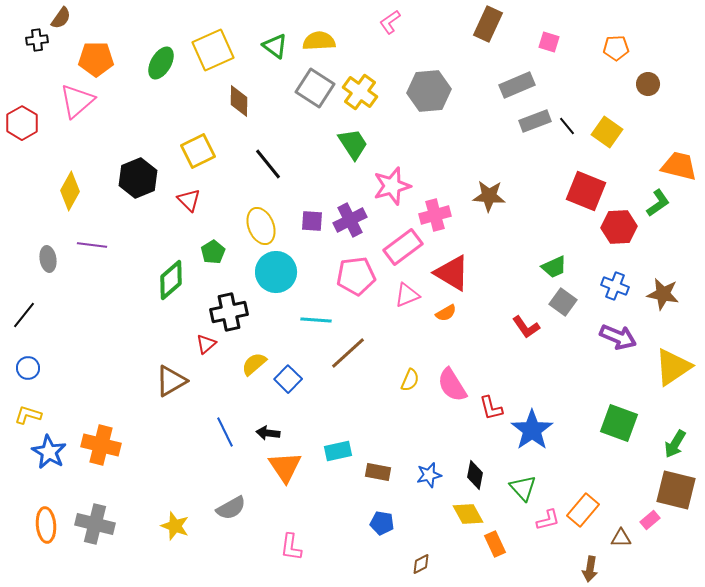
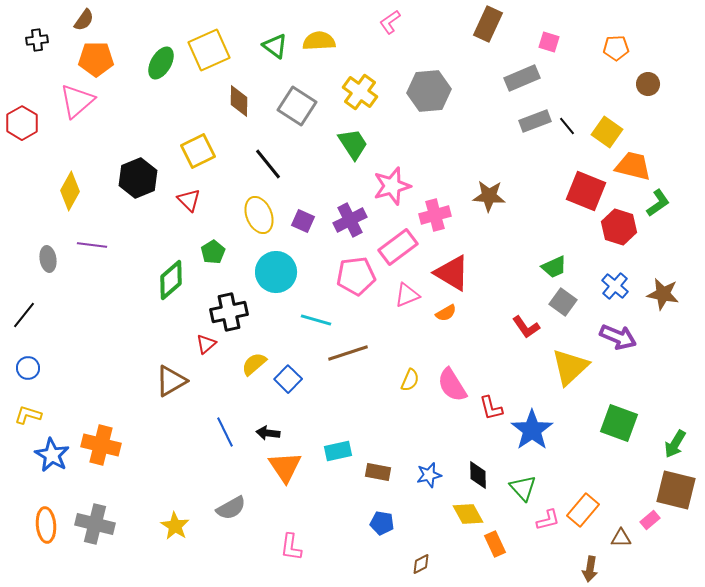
brown semicircle at (61, 18): moved 23 px right, 2 px down
yellow square at (213, 50): moved 4 px left
gray rectangle at (517, 85): moved 5 px right, 7 px up
gray square at (315, 88): moved 18 px left, 18 px down
orange trapezoid at (679, 166): moved 46 px left
purple square at (312, 221): moved 9 px left; rotated 20 degrees clockwise
yellow ellipse at (261, 226): moved 2 px left, 11 px up
red hexagon at (619, 227): rotated 20 degrees clockwise
pink rectangle at (403, 247): moved 5 px left
blue cross at (615, 286): rotated 20 degrees clockwise
cyan line at (316, 320): rotated 12 degrees clockwise
brown line at (348, 353): rotated 24 degrees clockwise
yellow triangle at (673, 367): moved 103 px left; rotated 9 degrees counterclockwise
blue star at (49, 452): moved 3 px right, 3 px down
black diamond at (475, 475): moved 3 px right; rotated 12 degrees counterclockwise
yellow star at (175, 526): rotated 12 degrees clockwise
